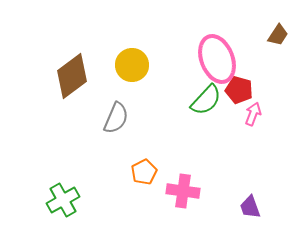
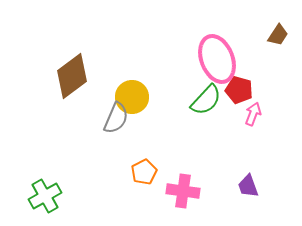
yellow circle: moved 32 px down
green cross: moved 18 px left, 4 px up
purple trapezoid: moved 2 px left, 21 px up
